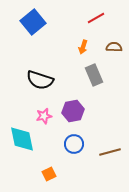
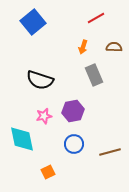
orange square: moved 1 px left, 2 px up
